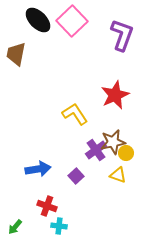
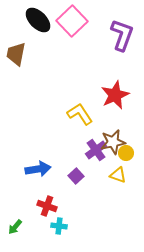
yellow L-shape: moved 5 px right
